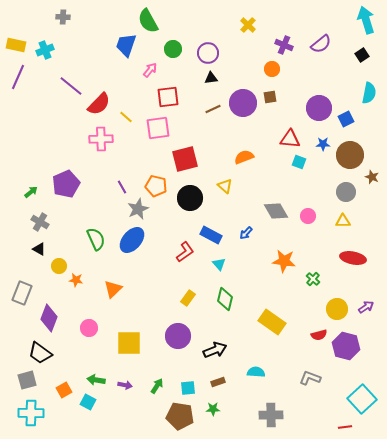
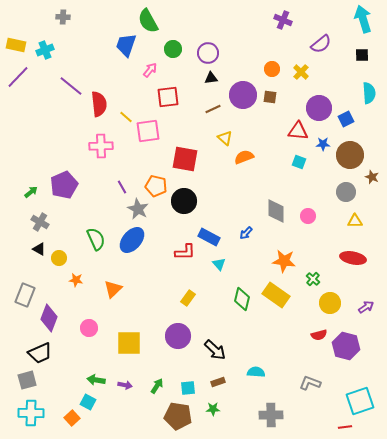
cyan arrow at (366, 20): moved 3 px left, 1 px up
yellow cross at (248, 25): moved 53 px right, 47 px down
purple cross at (284, 45): moved 1 px left, 25 px up
black square at (362, 55): rotated 32 degrees clockwise
purple line at (18, 77): rotated 20 degrees clockwise
cyan semicircle at (369, 93): rotated 15 degrees counterclockwise
brown square at (270, 97): rotated 16 degrees clockwise
purple circle at (243, 103): moved 8 px up
red semicircle at (99, 104): rotated 50 degrees counterclockwise
pink square at (158, 128): moved 10 px left, 3 px down
pink cross at (101, 139): moved 7 px down
red triangle at (290, 139): moved 8 px right, 8 px up
red square at (185, 159): rotated 24 degrees clockwise
purple pentagon at (66, 184): moved 2 px left, 1 px down
yellow triangle at (225, 186): moved 48 px up
black circle at (190, 198): moved 6 px left, 3 px down
gray star at (138, 209): rotated 20 degrees counterclockwise
gray diamond at (276, 211): rotated 30 degrees clockwise
yellow triangle at (343, 221): moved 12 px right
blue rectangle at (211, 235): moved 2 px left, 2 px down
red L-shape at (185, 252): rotated 35 degrees clockwise
yellow circle at (59, 266): moved 8 px up
gray rectangle at (22, 293): moved 3 px right, 2 px down
green diamond at (225, 299): moved 17 px right
yellow circle at (337, 309): moved 7 px left, 6 px up
yellow rectangle at (272, 322): moved 4 px right, 27 px up
black arrow at (215, 350): rotated 65 degrees clockwise
black trapezoid at (40, 353): rotated 60 degrees counterclockwise
gray L-shape at (310, 378): moved 5 px down
orange square at (64, 390): moved 8 px right, 28 px down; rotated 14 degrees counterclockwise
cyan square at (362, 399): moved 2 px left, 2 px down; rotated 24 degrees clockwise
brown pentagon at (180, 416): moved 2 px left
